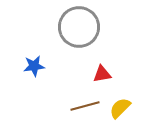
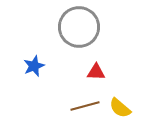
blue star: rotated 15 degrees counterclockwise
red triangle: moved 6 px left, 2 px up; rotated 12 degrees clockwise
yellow semicircle: rotated 95 degrees counterclockwise
